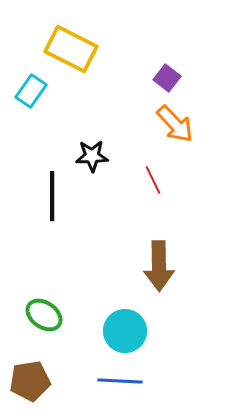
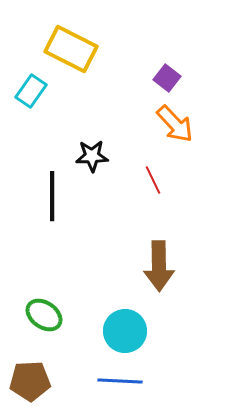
brown pentagon: rotated 6 degrees clockwise
